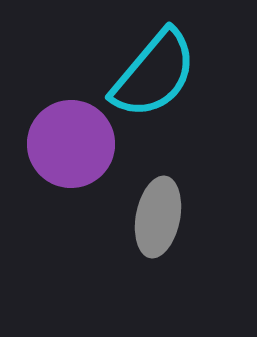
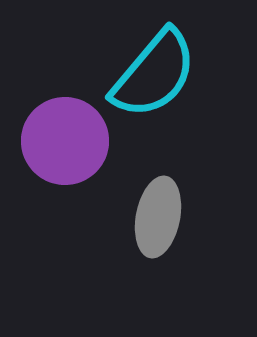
purple circle: moved 6 px left, 3 px up
